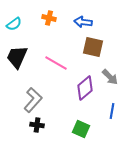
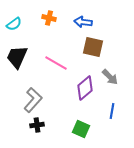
black cross: rotated 16 degrees counterclockwise
